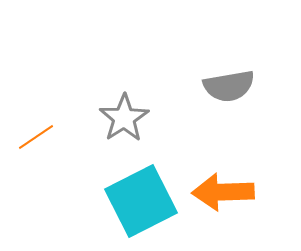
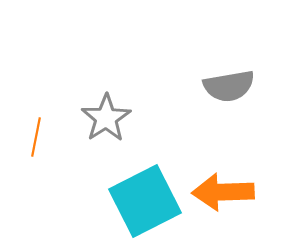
gray star: moved 18 px left
orange line: rotated 45 degrees counterclockwise
cyan square: moved 4 px right
